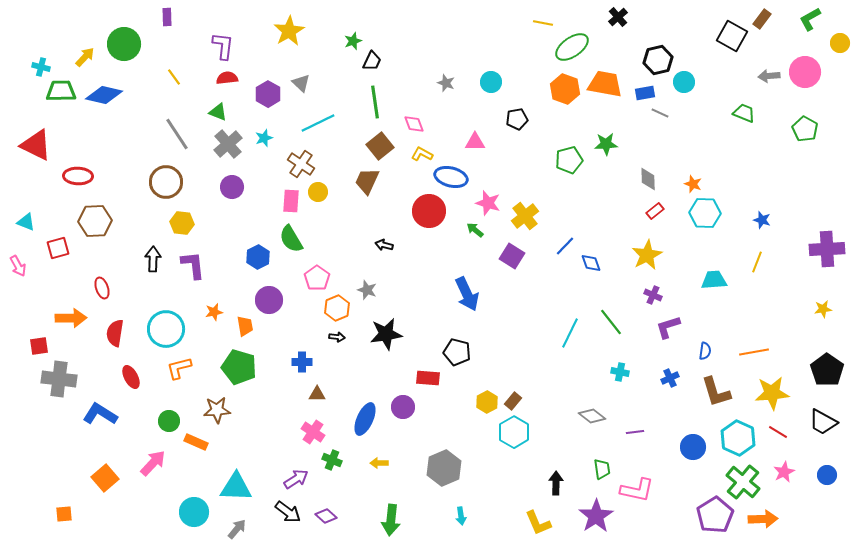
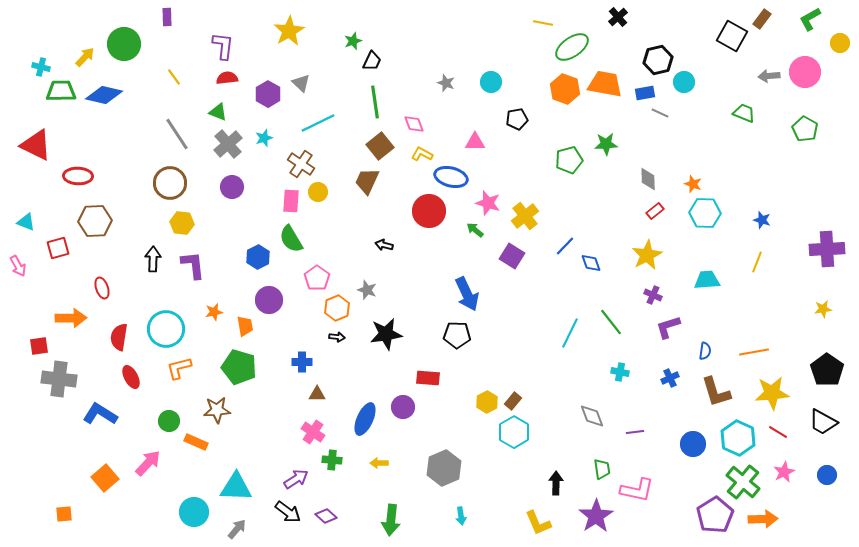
brown circle at (166, 182): moved 4 px right, 1 px down
cyan trapezoid at (714, 280): moved 7 px left
red semicircle at (115, 333): moved 4 px right, 4 px down
black pentagon at (457, 352): moved 17 px up; rotated 12 degrees counterclockwise
gray diamond at (592, 416): rotated 32 degrees clockwise
blue circle at (693, 447): moved 3 px up
green cross at (332, 460): rotated 18 degrees counterclockwise
pink arrow at (153, 463): moved 5 px left
